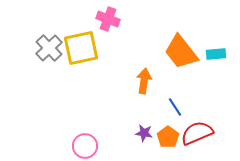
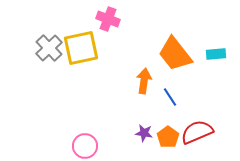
orange trapezoid: moved 6 px left, 2 px down
blue line: moved 5 px left, 10 px up
red semicircle: moved 1 px up
